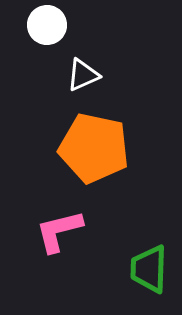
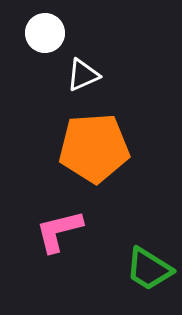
white circle: moved 2 px left, 8 px down
orange pentagon: rotated 16 degrees counterclockwise
green trapezoid: rotated 60 degrees counterclockwise
